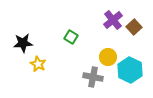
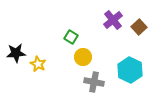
brown square: moved 5 px right
black star: moved 7 px left, 10 px down
yellow circle: moved 25 px left
gray cross: moved 1 px right, 5 px down
